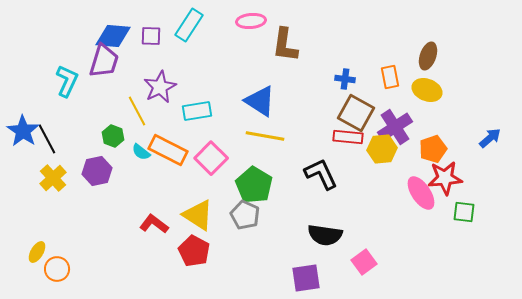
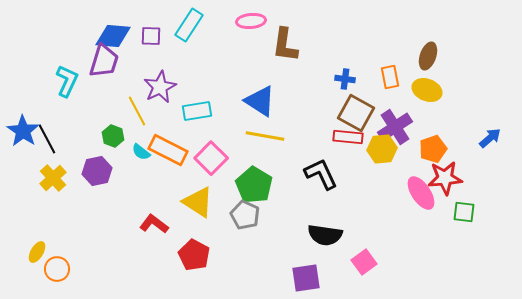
yellow triangle at (198, 215): moved 13 px up
red pentagon at (194, 251): moved 4 px down
